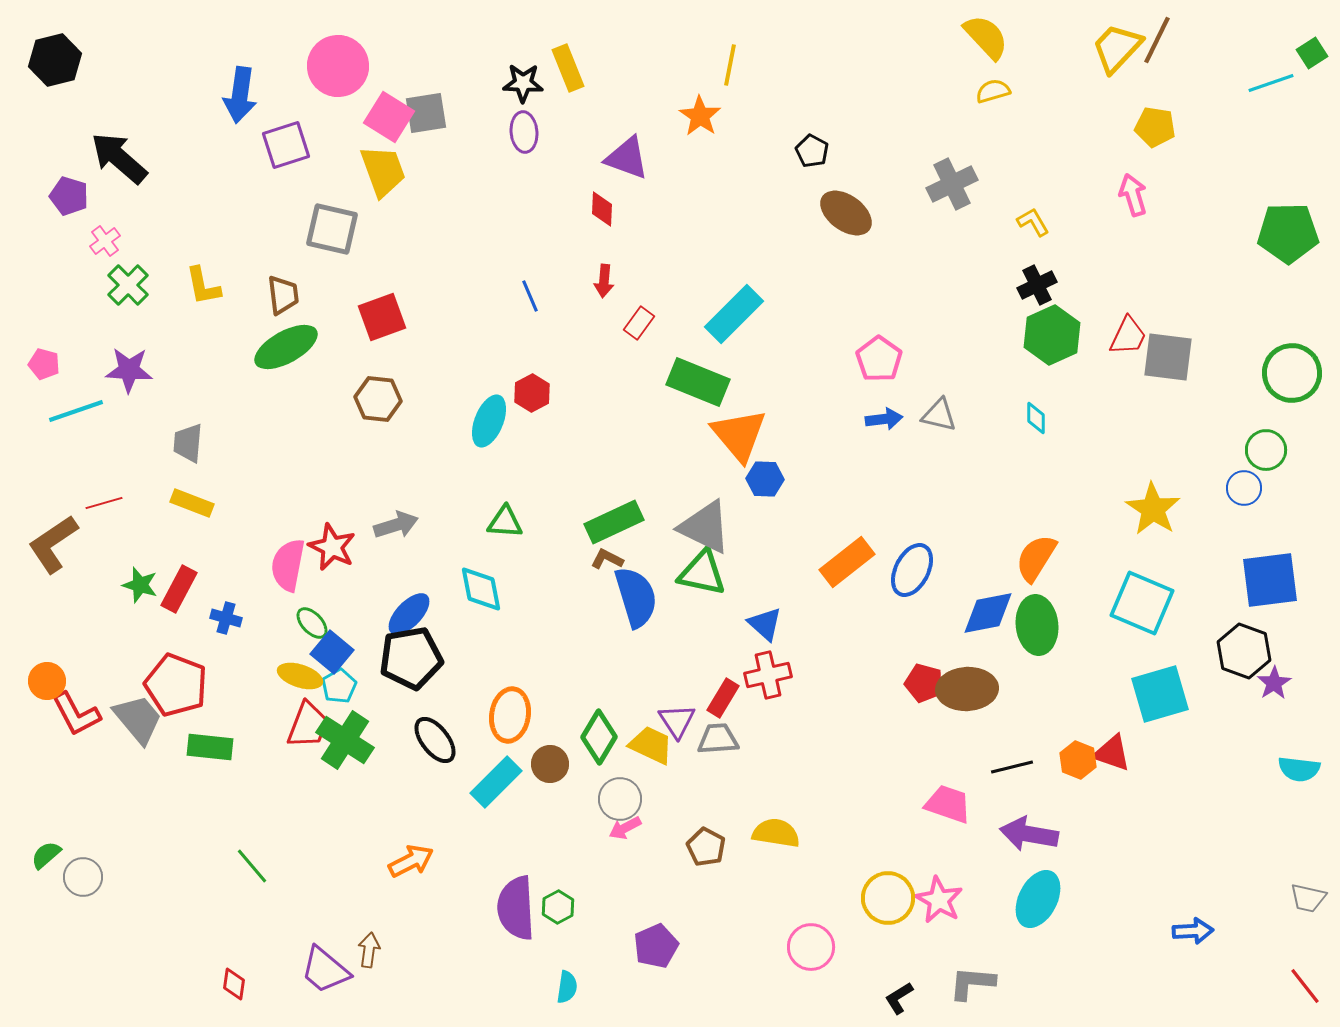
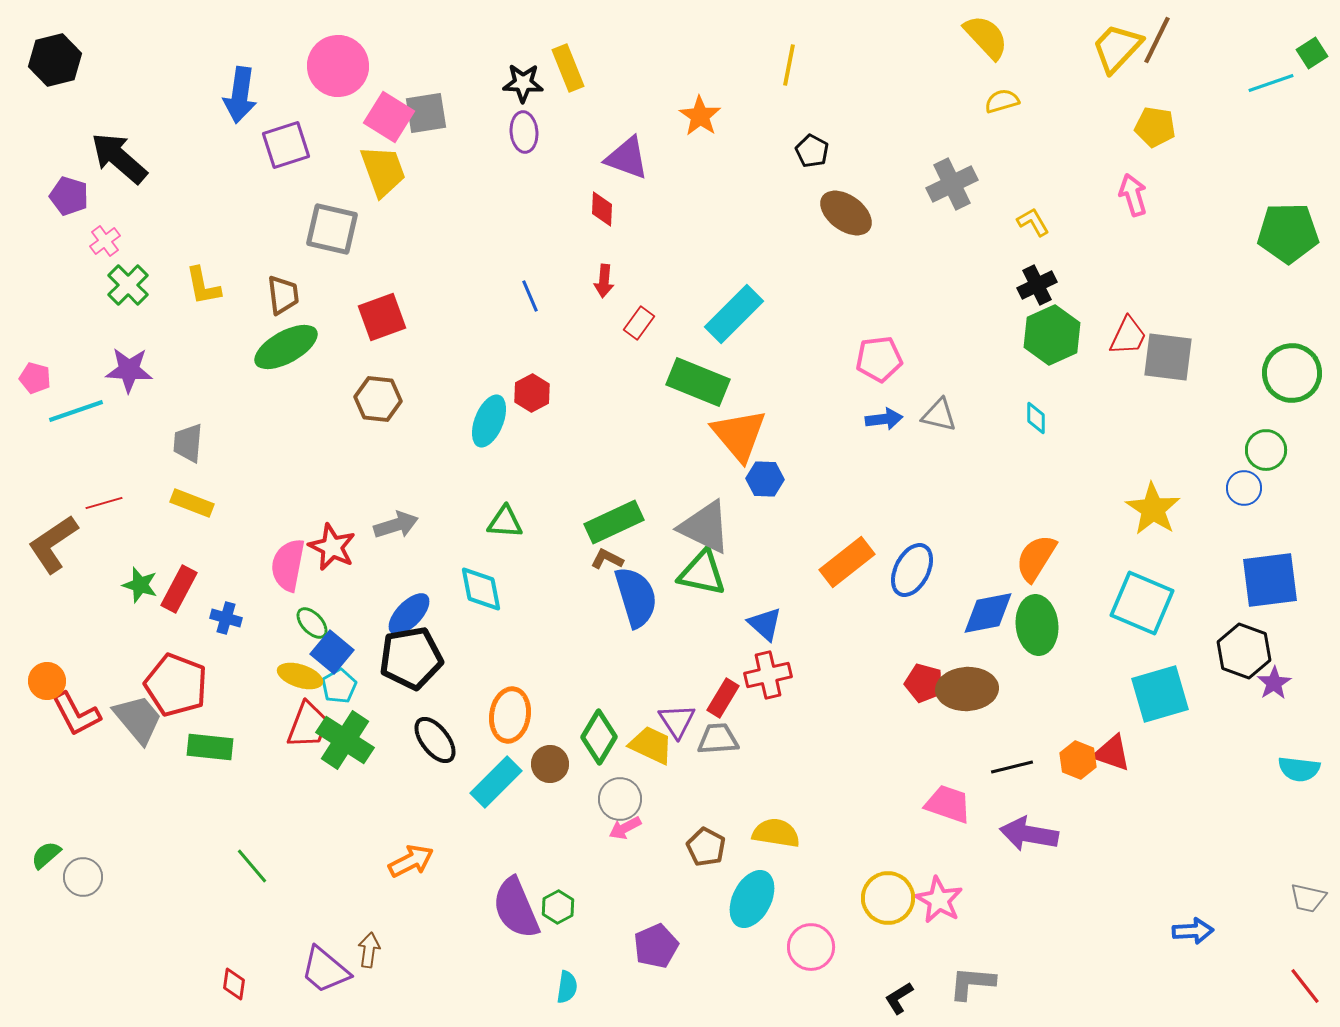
yellow line at (730, 65): moved 59 px right
yellow semicircle at (993, 91): moved 9 px right, 10 px down
pink pentagon at (879, 359): rotated 30 degrees clockwise
pink pentagon at (44, 364): moved 9 px left, 14 px down
cyan ellipse at (1038, 899): moved 286 px left
purple semicircle at (516, 908): rotated 20 degrees counterclockwise
